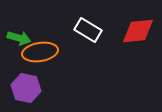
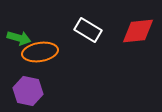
purple hexagon: moved 2 px right, 3 px down
